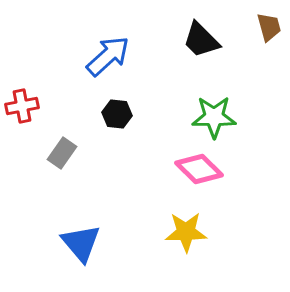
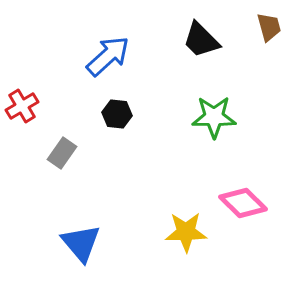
red cross: rotated 20 degrees counterclockwise
pink diamond: moved 44 px right, 34 px down
